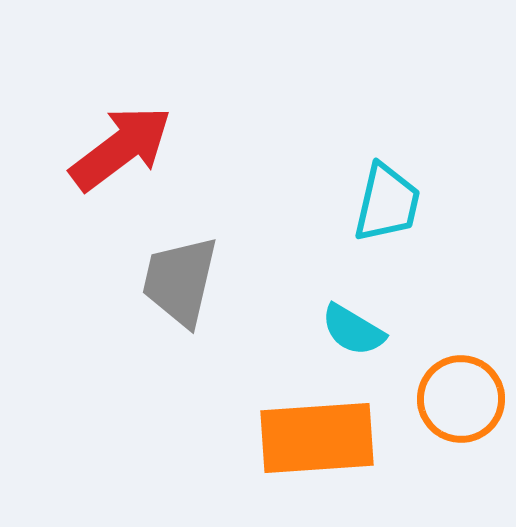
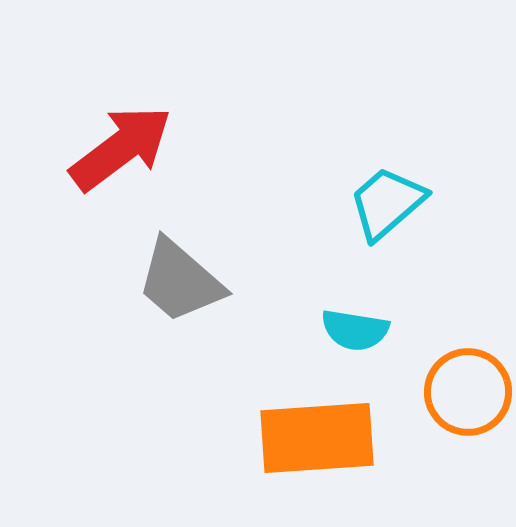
cyan trapezoid: rotated 144 degrees counterclockwise
gray trapezoid: rotated 62 degrees counterclockwise
cyan semicircle: moved 2 px right; rotated 22 degrees counterclockwise
orange circle: moved 7 px right, 7 px up
